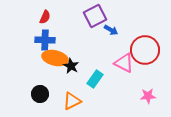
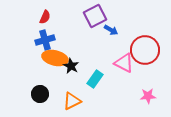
blue cross: rotated 18 degrees counterclockwise
